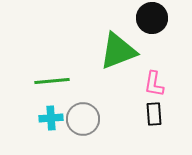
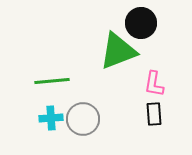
black circle: moved 11 px left, 5 px down
